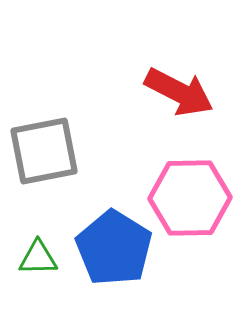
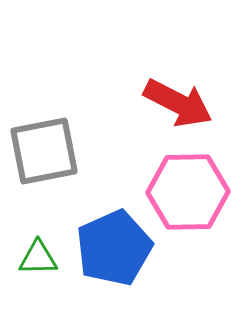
red arrow: moved 1 px left, 11 px down
pink hexagon: moved 2 px left, 6 px up
blue pentagon: rotated 16 degrees clockwise
